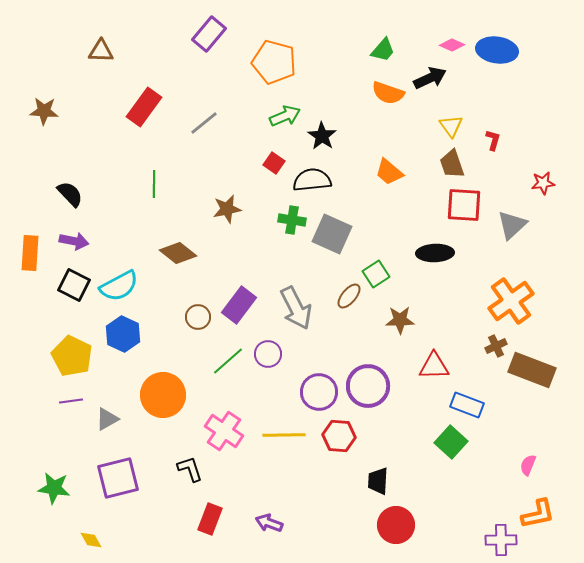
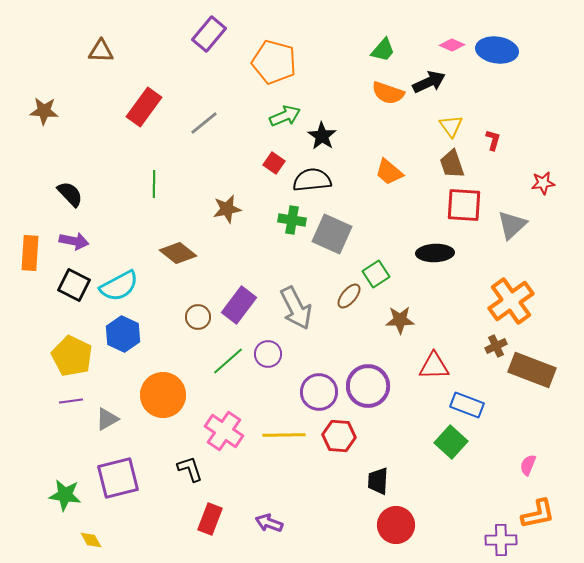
black arrow at (430, 78): moved 1 px left, 4 px down
green star at (54, 488): moved 11 px right, 7 px down
